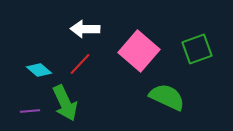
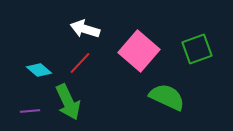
white arrow: rotated 16 degrees clockwise
red line: moved 1 px up
green arrow: moved 3 px right, 1 px up
